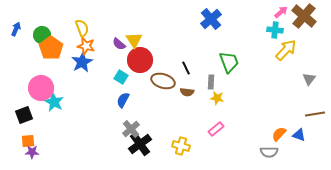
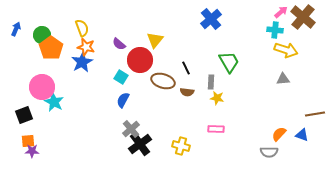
brown cross: moved 1 px left, 1 px down
yellow triangle: moved 21 px right; rotated 12 degrees clockwise
orange star: moved 1 px down
yellow arrow: rotated 65 degrees clockwise
green trapezoid: rotated 10 degrees counterclockwise
gray triangle: moved 26 px left; rotated 48 degrees clockwise
pink circle: moved 1 px right, 1 px up
pink rectangle: rotated 42 degrees clockwise
blue triangle: moved 3 px right
purple star: moved 1 px up
